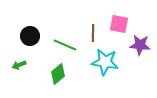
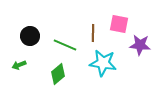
cyan star: moved 2 px left, 1 px down
